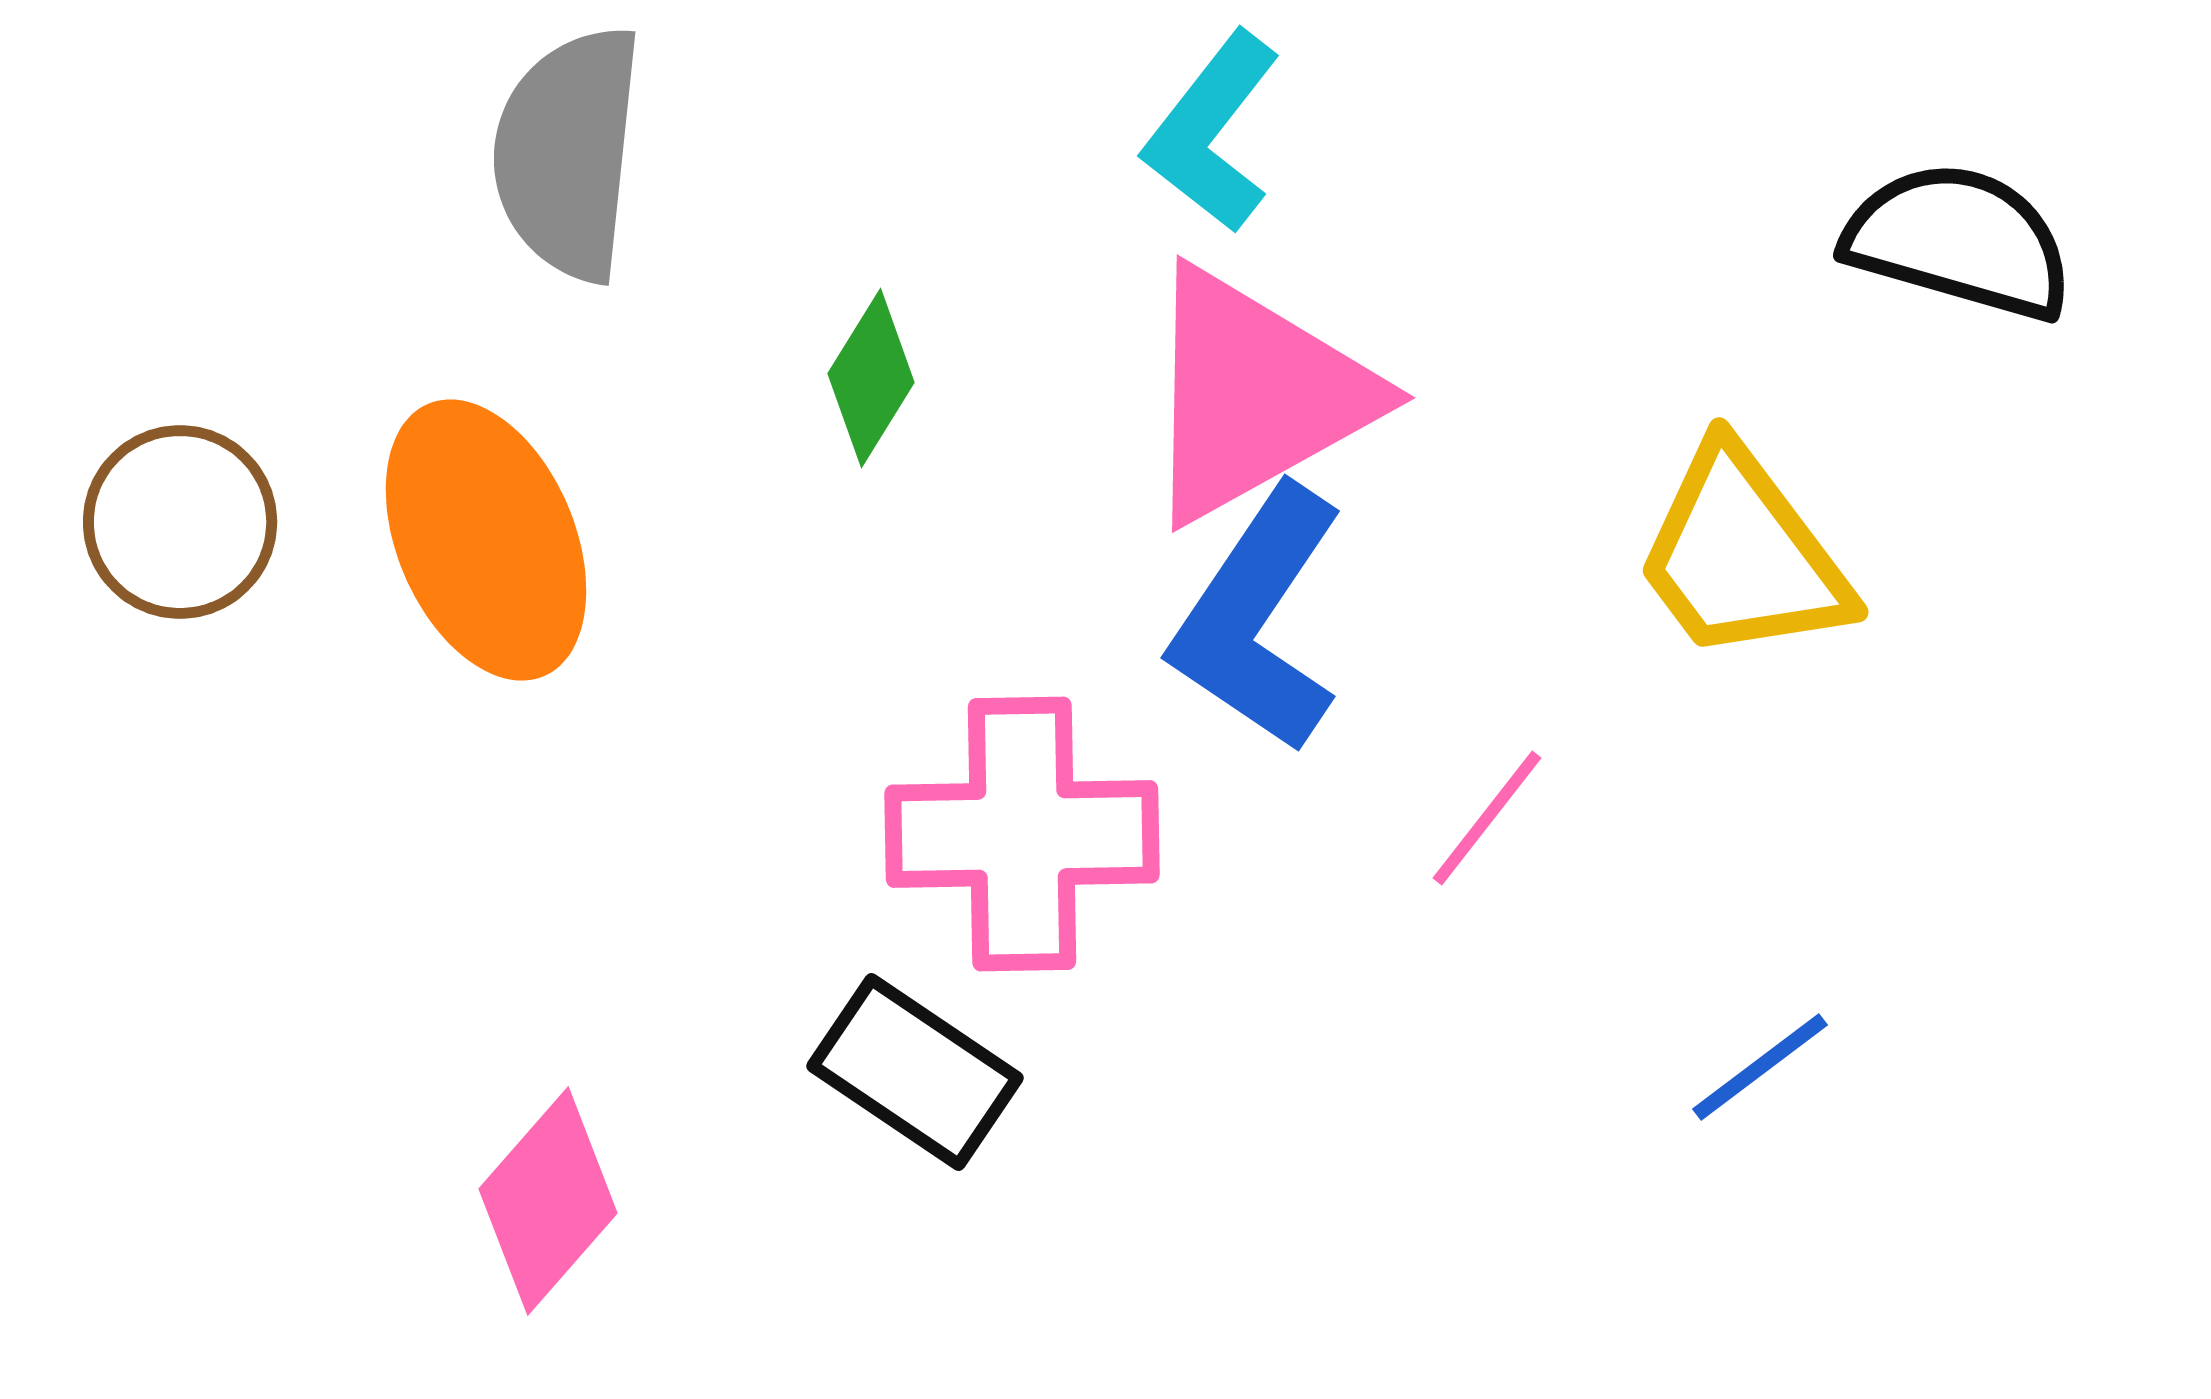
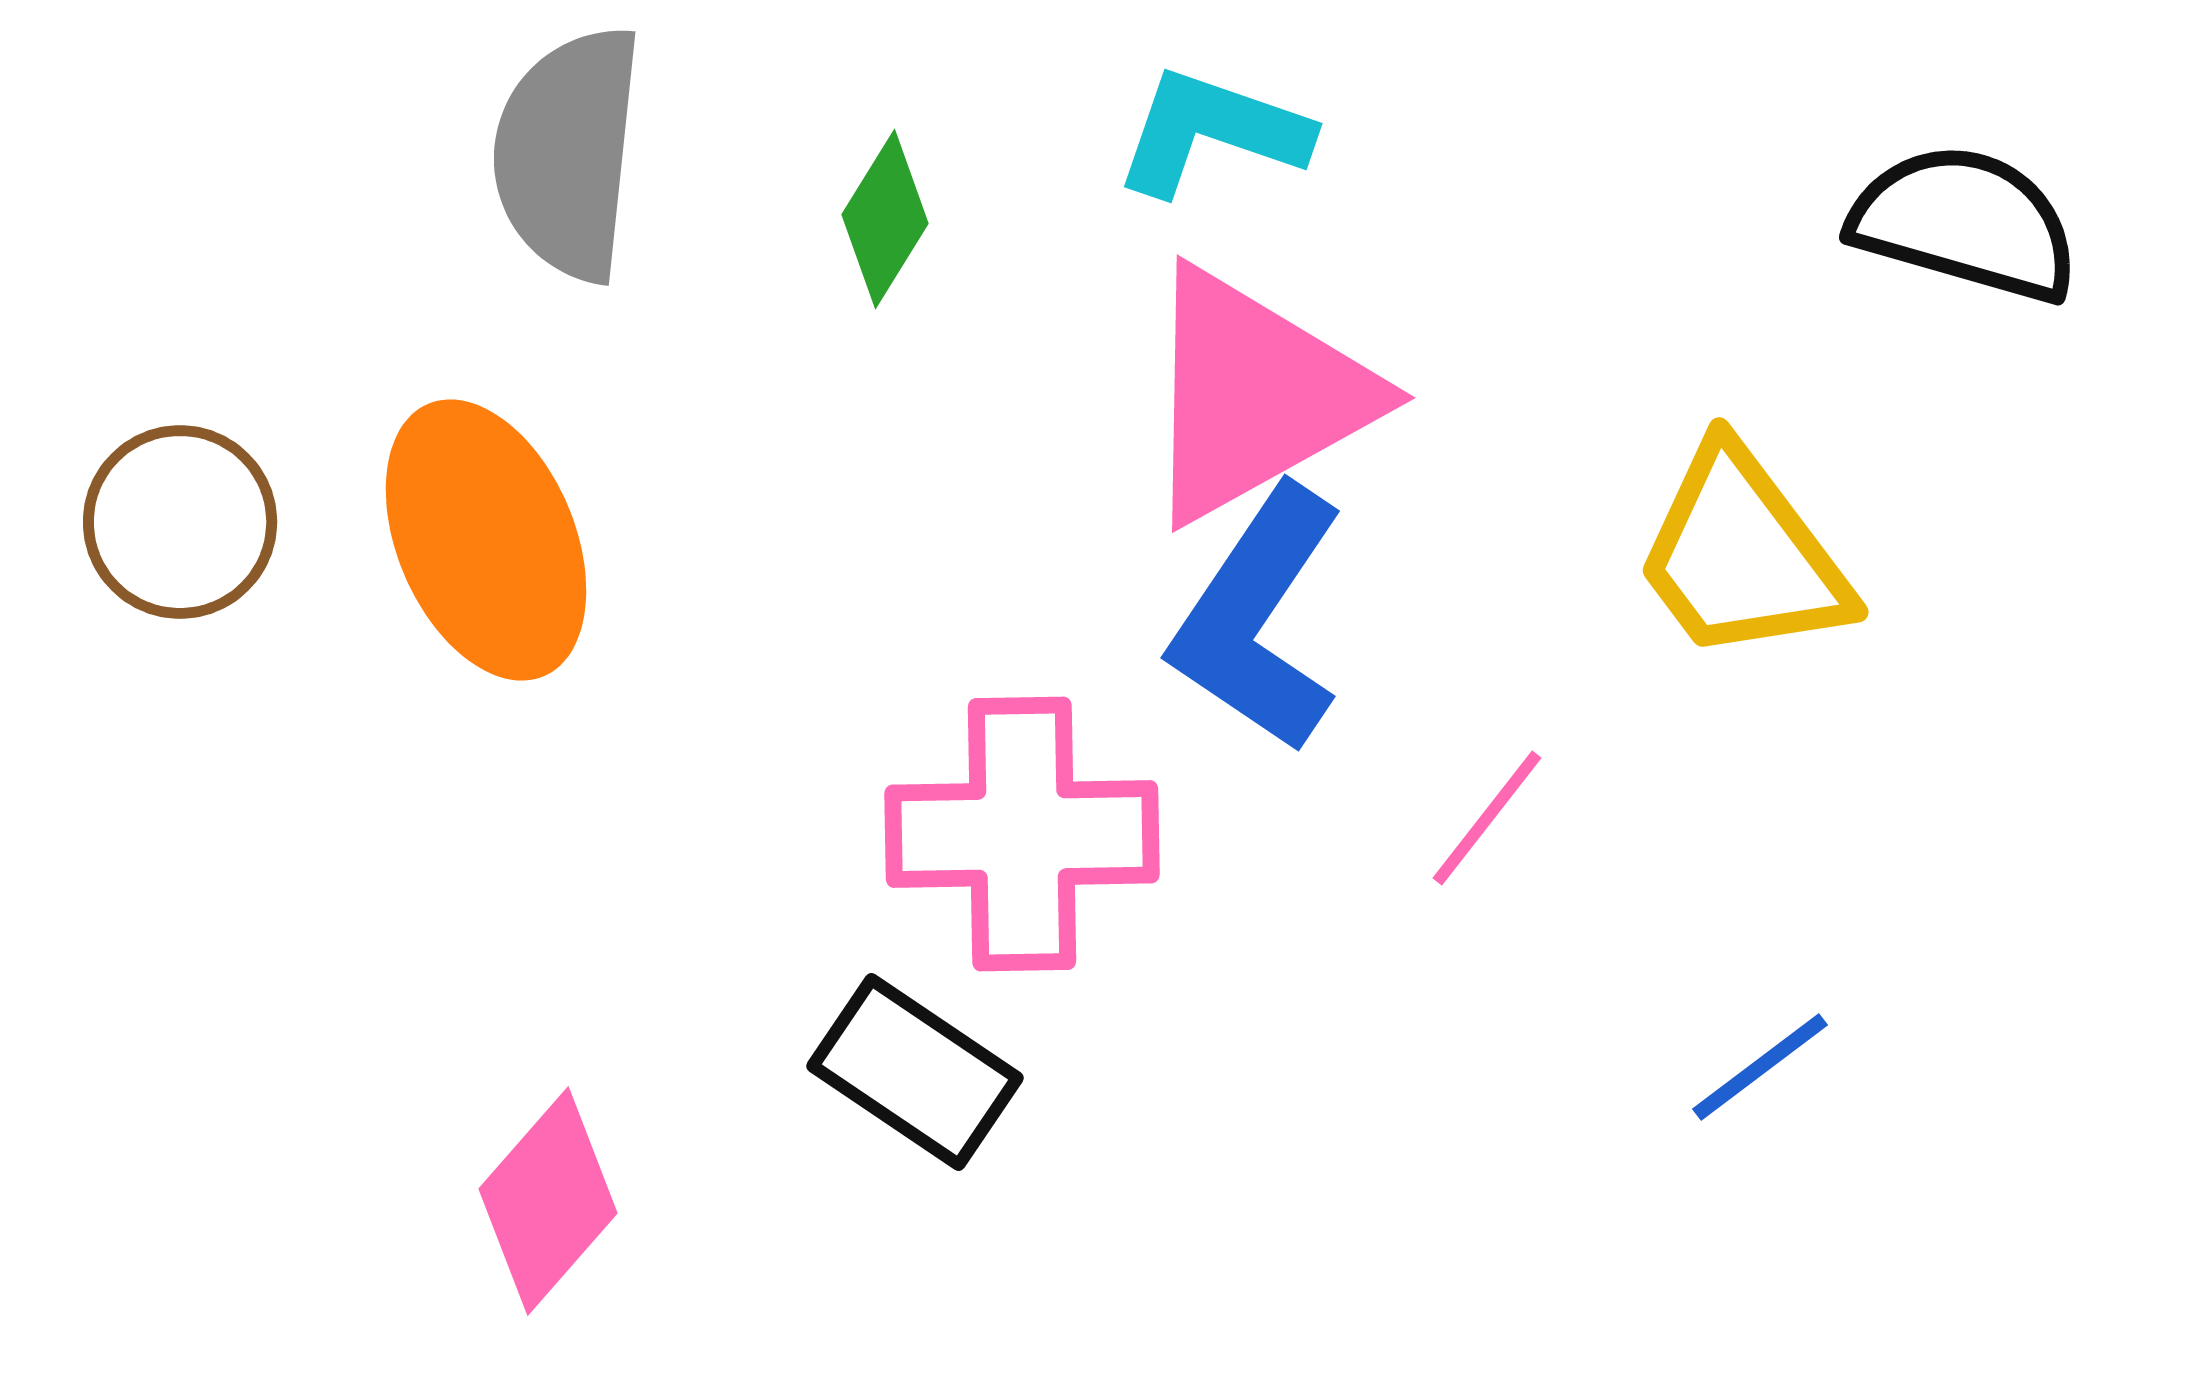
cyan L-shape: rotated 71 degrees clockwise
black semicircle: moved 6 px right, 18 px up
green diamond: moved 14 px right, 159 px up
